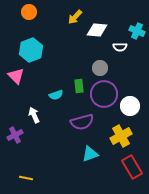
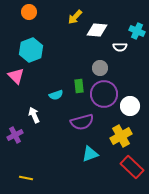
red rectangle: rotated 15 degrees counterclockwise
